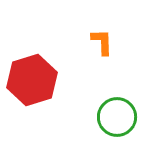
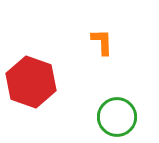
red hexagon: moved 1 px left, 2 px down; rotated 24 degrees counterclockwise
